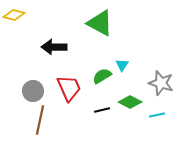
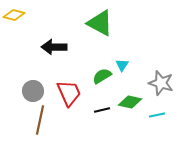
red trapezoid: moved 5 px down
green diamond: rotated 15 degrees counterclockwise
